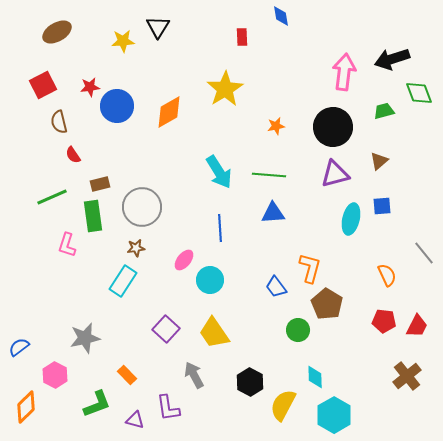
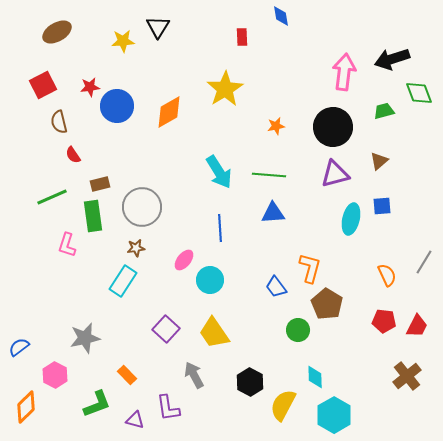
gray line at (424, 253): moved 9 px down; rotated 70 degrees clockwise
